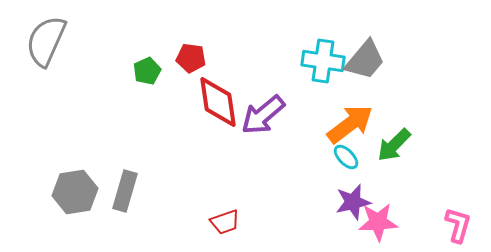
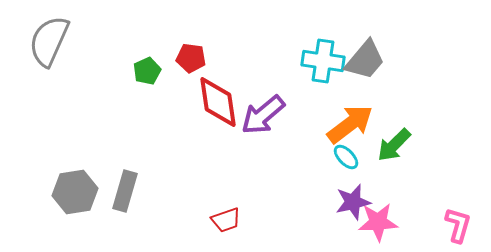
gray semicircle: moved 3 px right
red trapezoid: moved 1 px right, 2 px up
